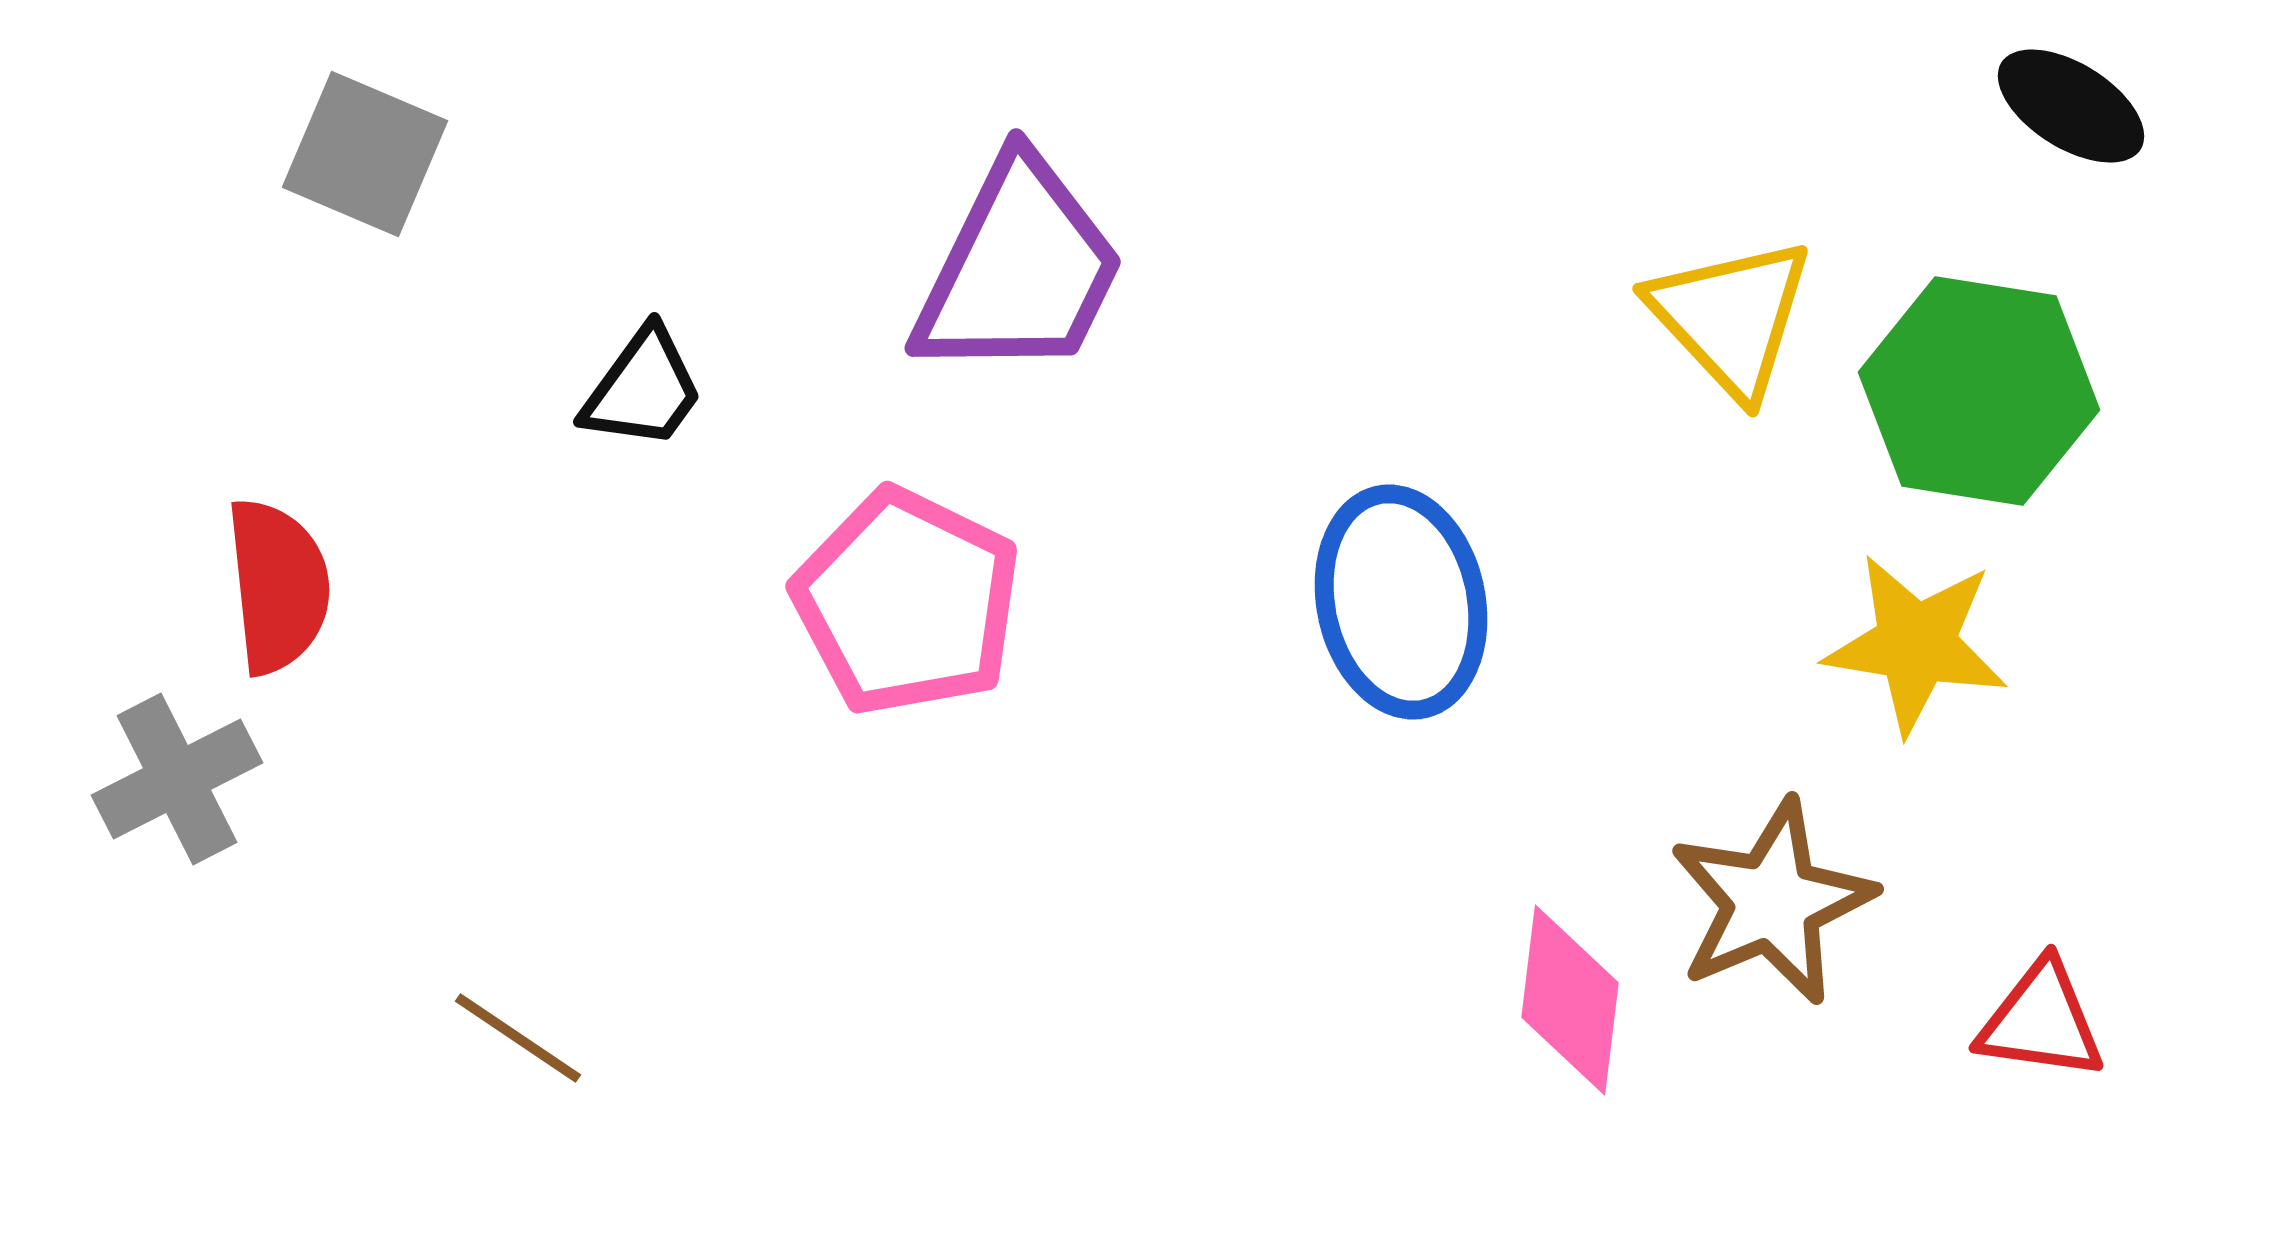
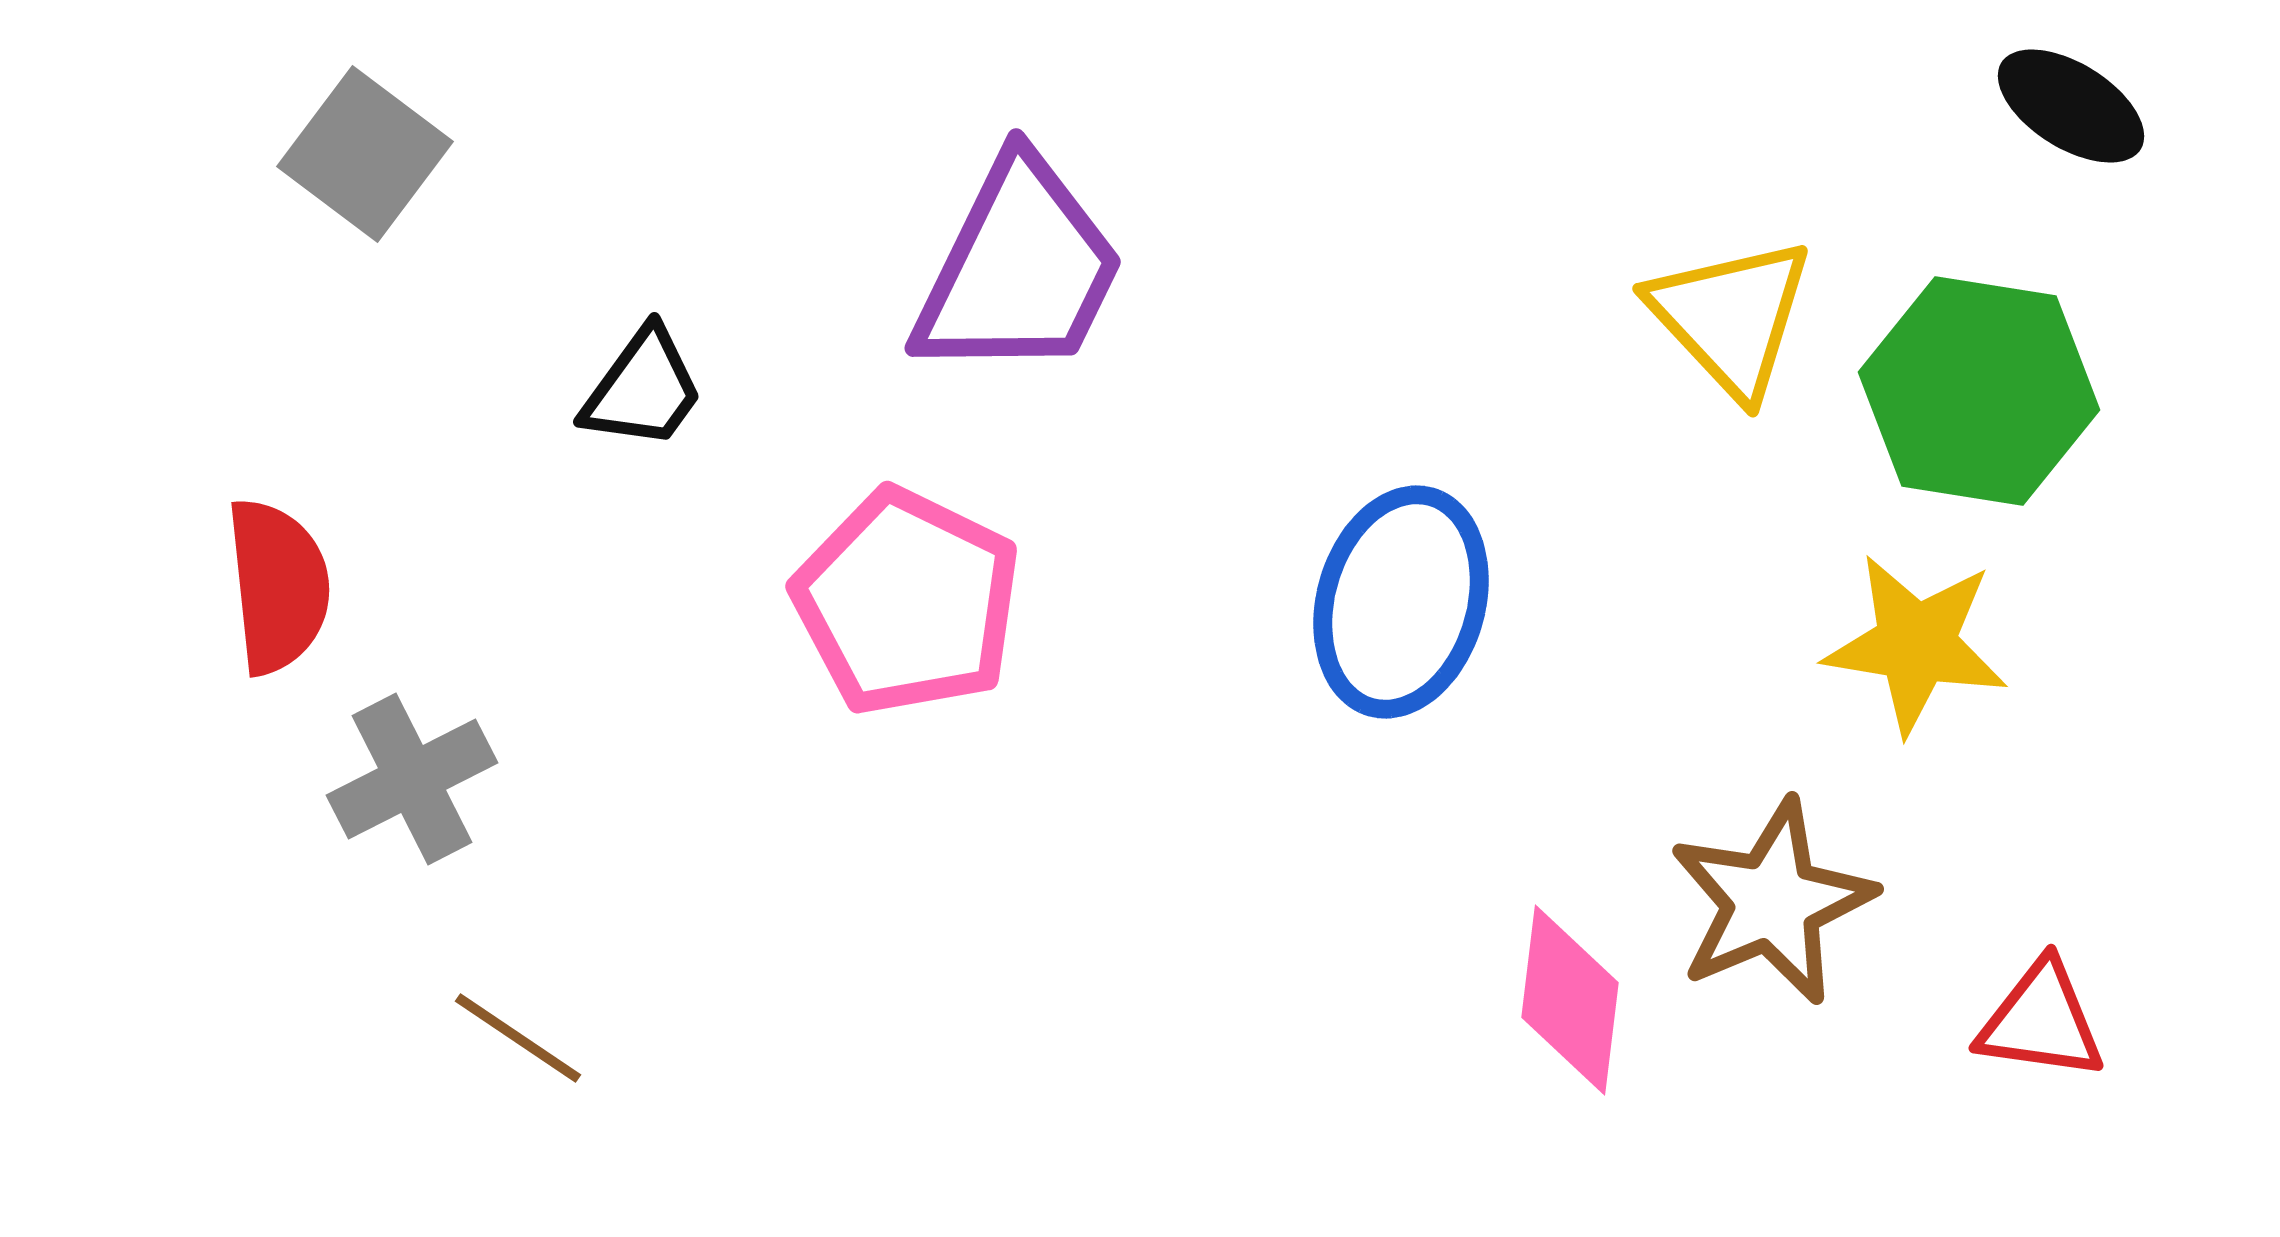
gray square: rotated 14 degrees clockwise
blue ellipse: rotated 28 degrees clockwise
gray cross: moved 235 px right
